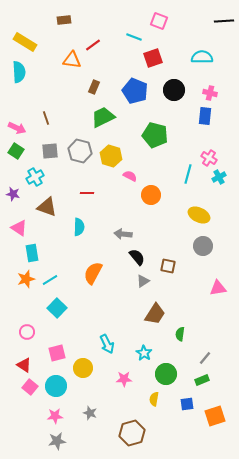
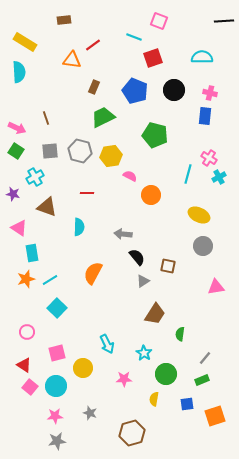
yellow hexagon at (111, 156): rotated 25 degrees counterclockwise
pink triangle at (218, 288): moved 2 px left, 1 px up
